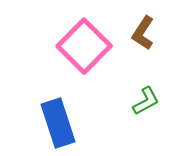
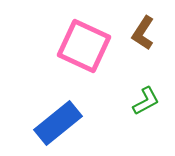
pink square: rotated 20 degrees counterclockwise
blue rectangle: rotated 69 degrees clockwise
